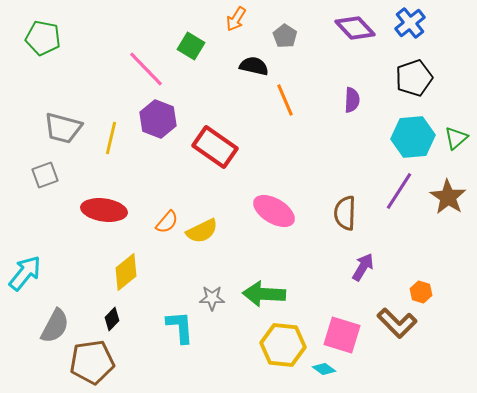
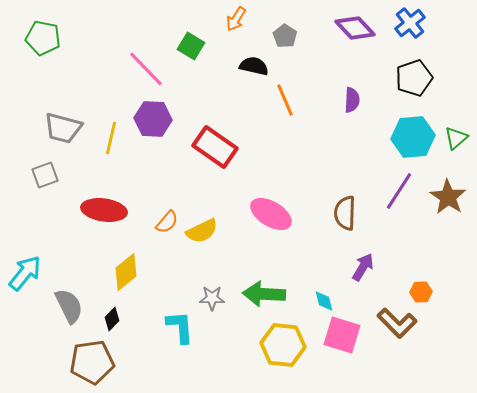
purple hexagon: moved 5 px left; rotated 18 degrees counterclockwise
pink ellipse: moved 3 px left, 3 px down
orange hexagon: rotated 20 degrees counterclockwise
gray semicircle: moved 14 px right, 20 px up; rotated 54 degrees counterclockwise
cyan diamond: moved 68 px up; rotated 40 degrees clockwise
